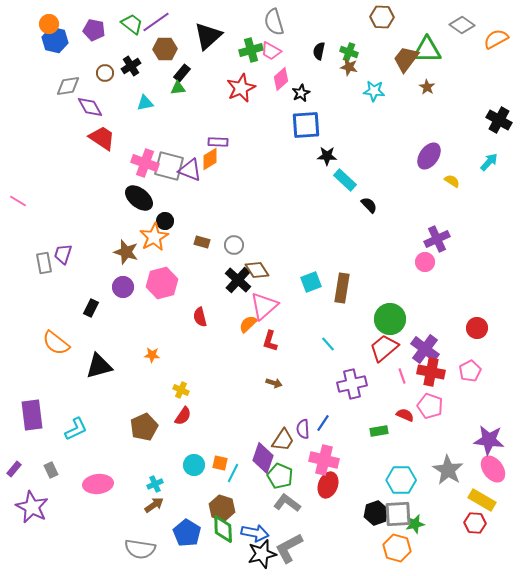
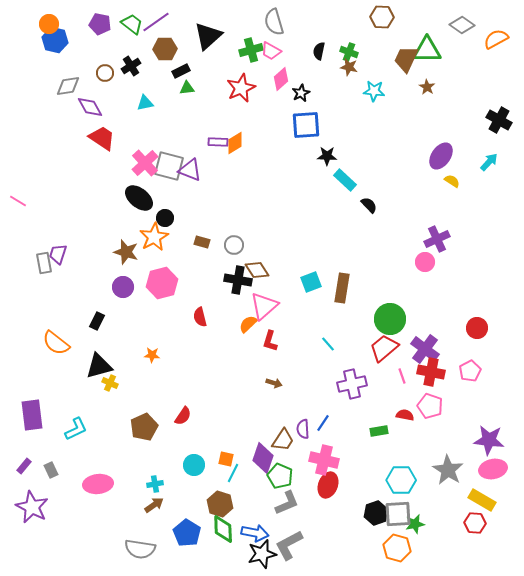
purple pentagon at (94, 30): moved 6 px right, 6 px up
brown trapezoid at (406, 59): rotated 12 degrees counterclockwise
black rectangle at (182, 73): moved 1 px left, 2 px up; rotated 24 degrees clockwise
green triangle at (178, 88): moved 9 px right
purple ellipse at (429, 156): moved 12 px right
orange diamond at (210, 159): moved 25 px right, 16 px up
pink cross at (145, 163): rotated 28 degrees clockwise
black circle at (165, 221): moved 3 px up
purple trapezoid at (63, 254): moved 5 px left
black cross at (238, 280): rotated 32 degrees counterclockwise
black rectangle at (91, 308): moved 6 px right, 13 px down
yellow cross at (181, 390): moved 71 px left, 7 px up
red semicircle at (405, 415): rotated 12 degrees counterclockwise
orange square at (220, 463): moved 6 px right, 4 px up
purple rectangle at (14, 469): moved 10 px right, 3 px up
pink ellipse at (493, 469): rotated 64 degrees counterclockwise
cyan cross at (155, 484): rotated 14 degrees clockwise
gray L-shape at (287, 503): rotated 120 degrees clockwise
brown hexagon at (222, 508): moved 2 px left, 4 px up
gray L-shape at (289, 548): moved 3 px up
